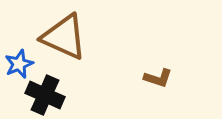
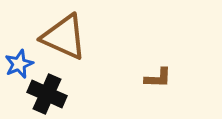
brown L-shape: rotated 16 degrees counterclockwise
black cross: moved 2 px right, 1 px up
